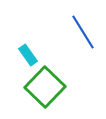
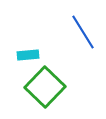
cyan rectangle: rotated 60 degrees counterclockwise
